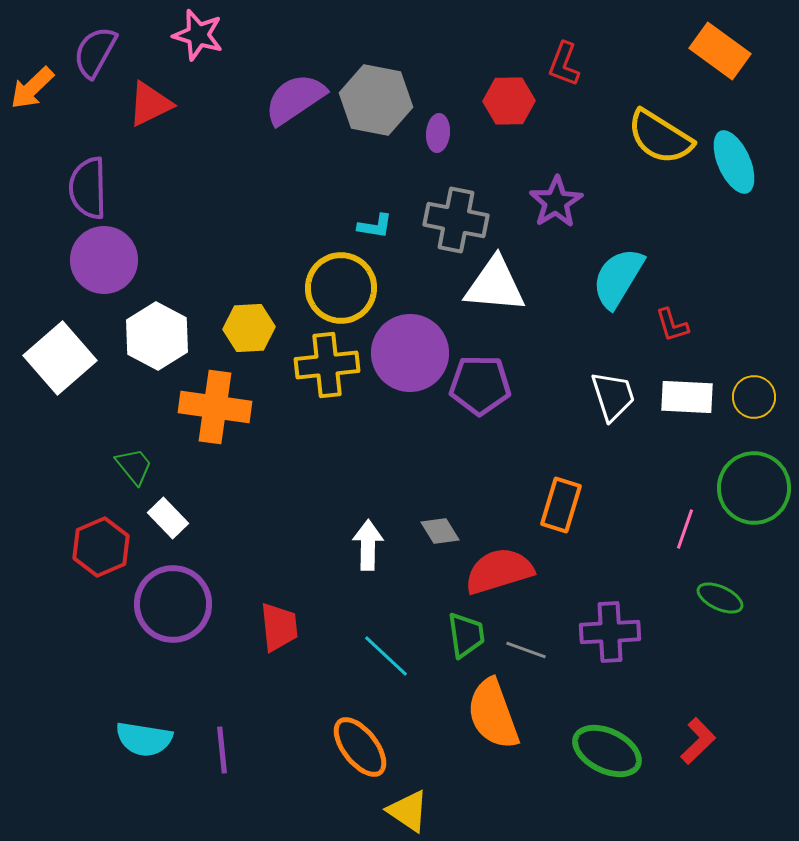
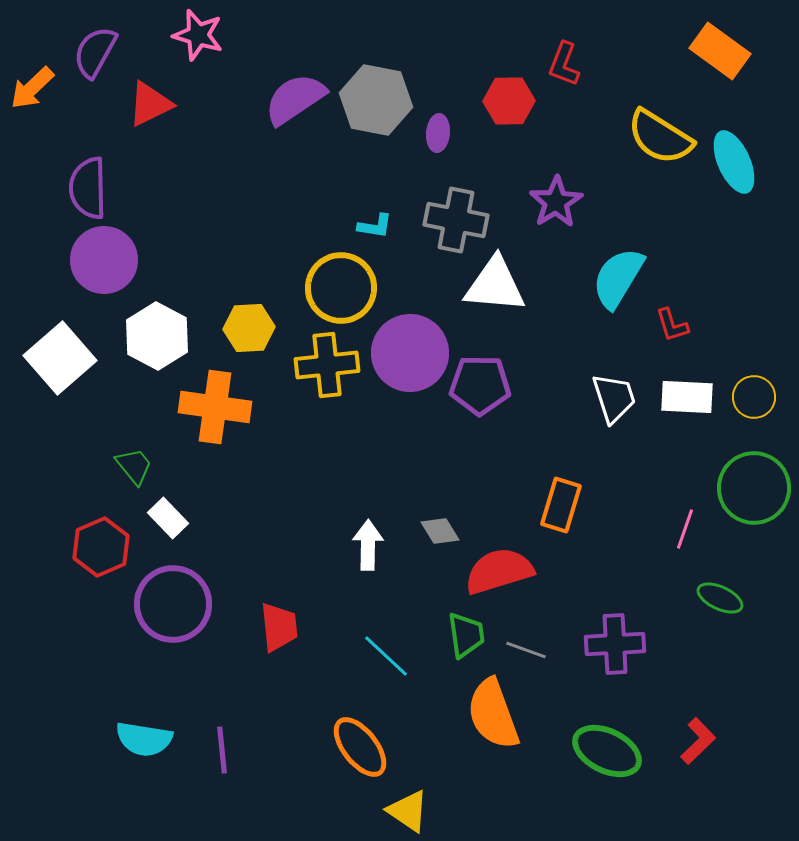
white trapezoid at (613, 396): moved 1 px right, 2 px down
purple cross at (610, 632): moved 5 px right, 12 px down
